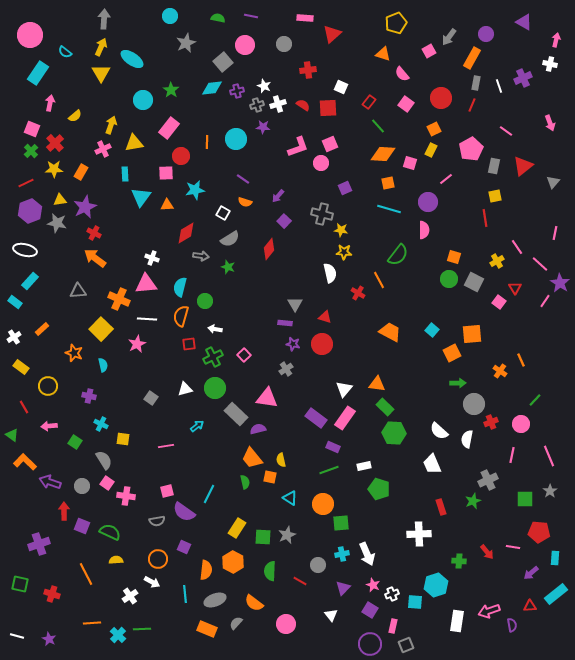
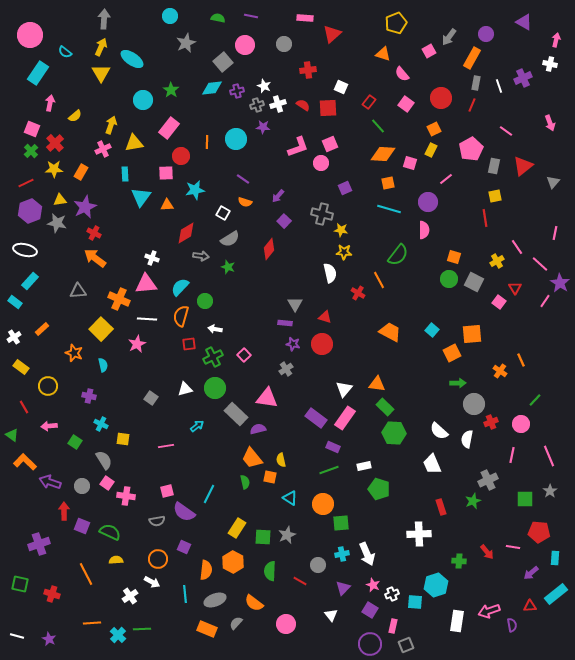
cyan semicircle at (180, 287): rotated 30 degrees clockwise
